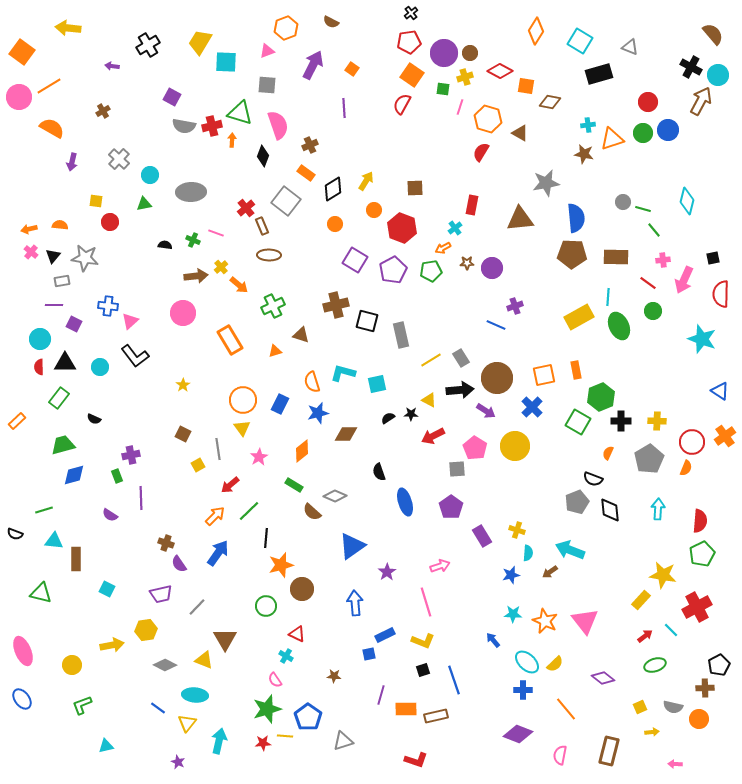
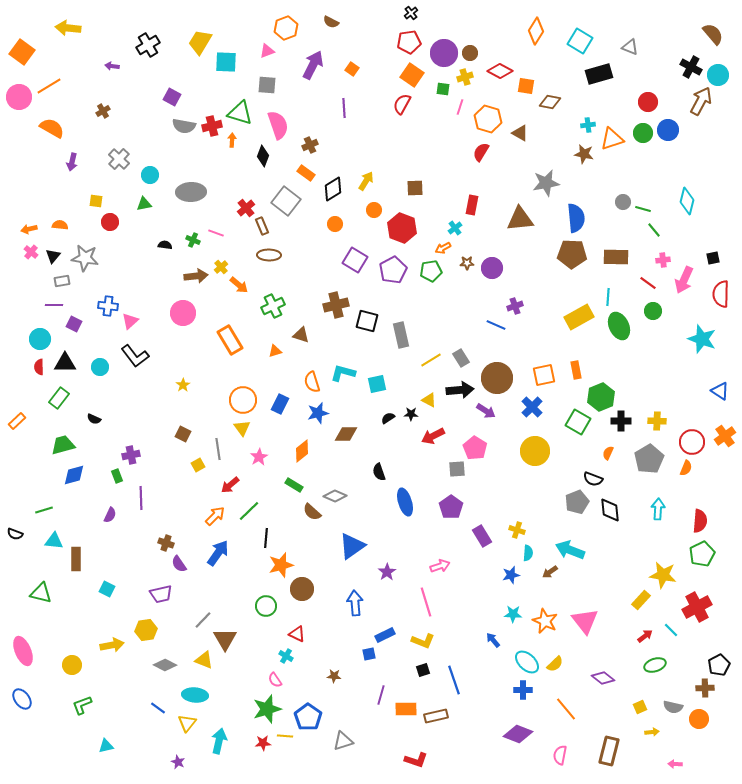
yellow circle at (515, 446): moved 20 px right, 5 px down
purple semicircle at (110, 515): rotated 98 degrees counterclockwise
gray line at (197, 607): moved 6 px right, 13 px down
